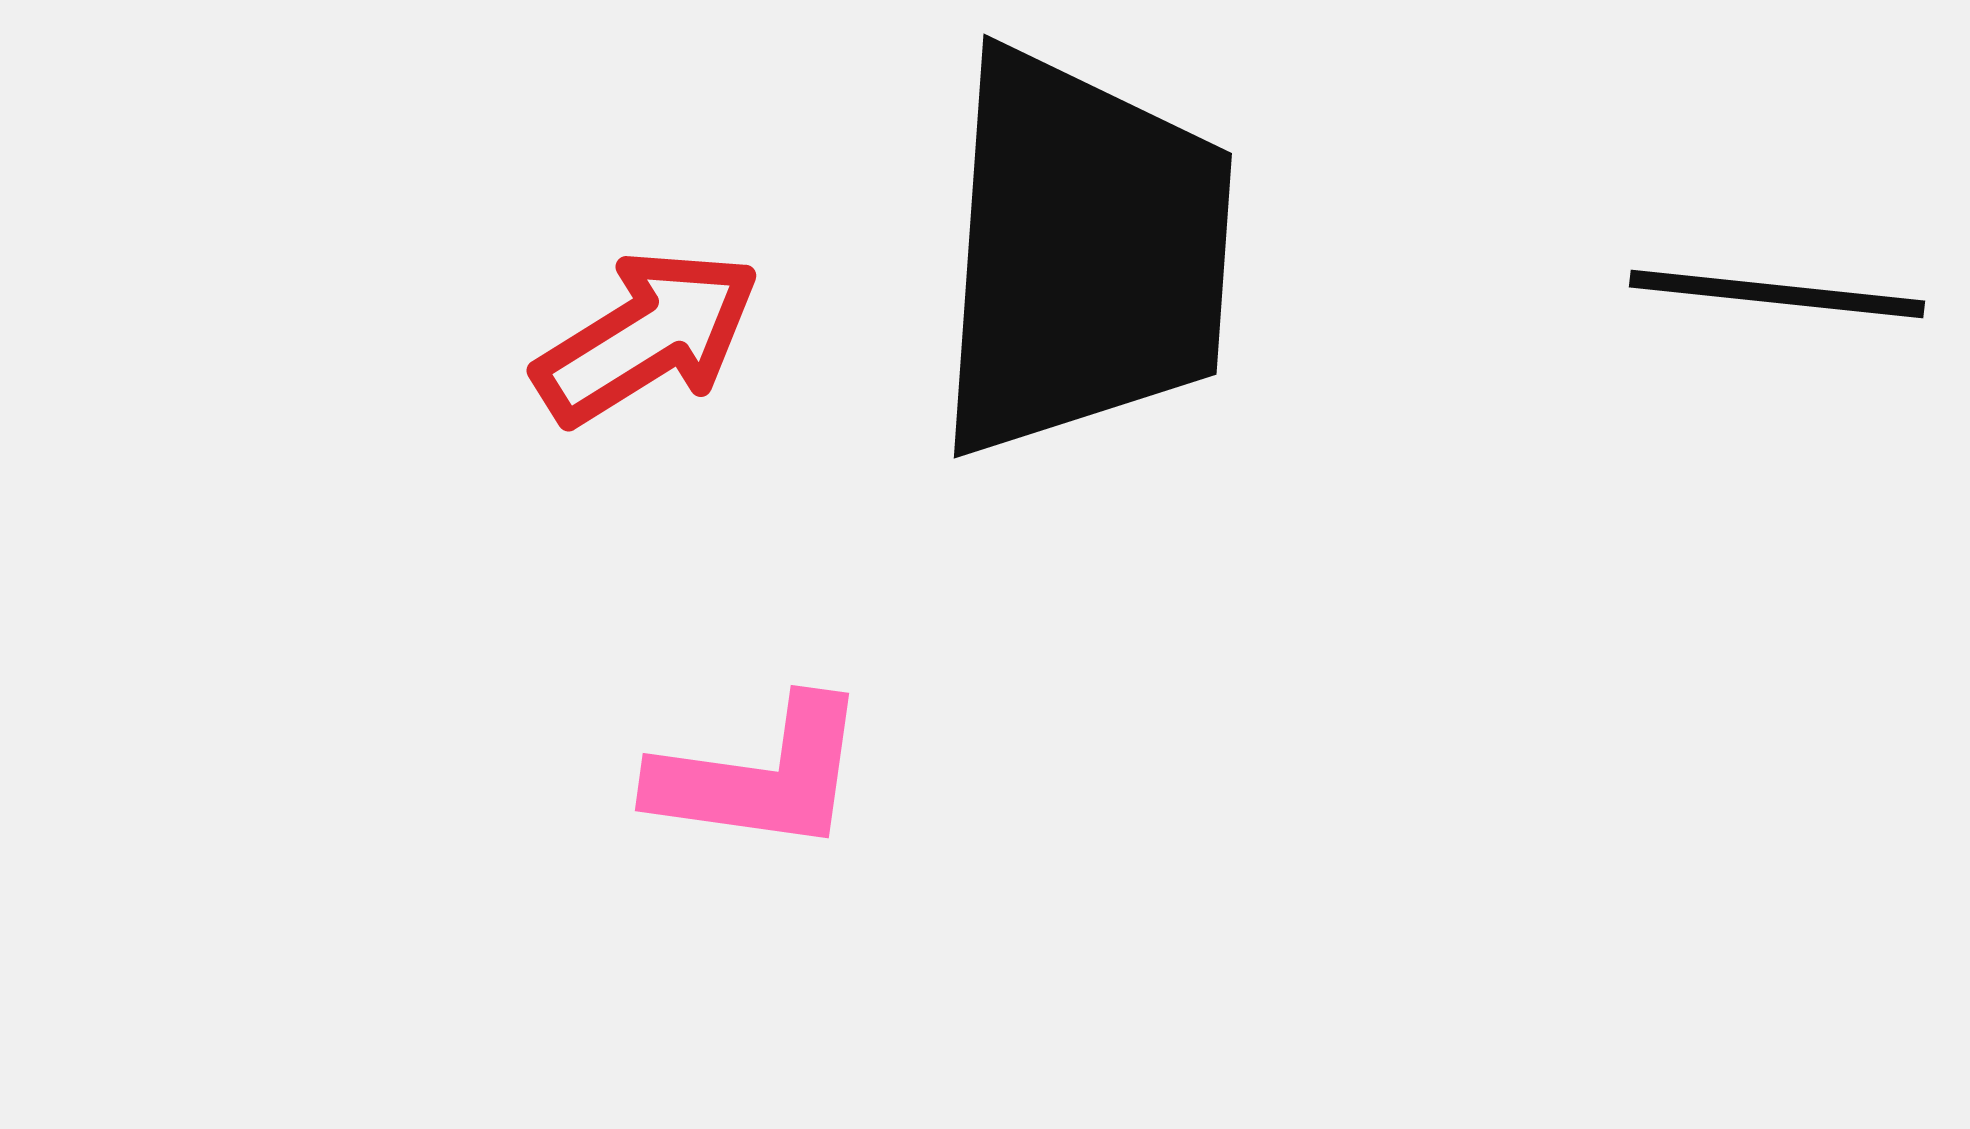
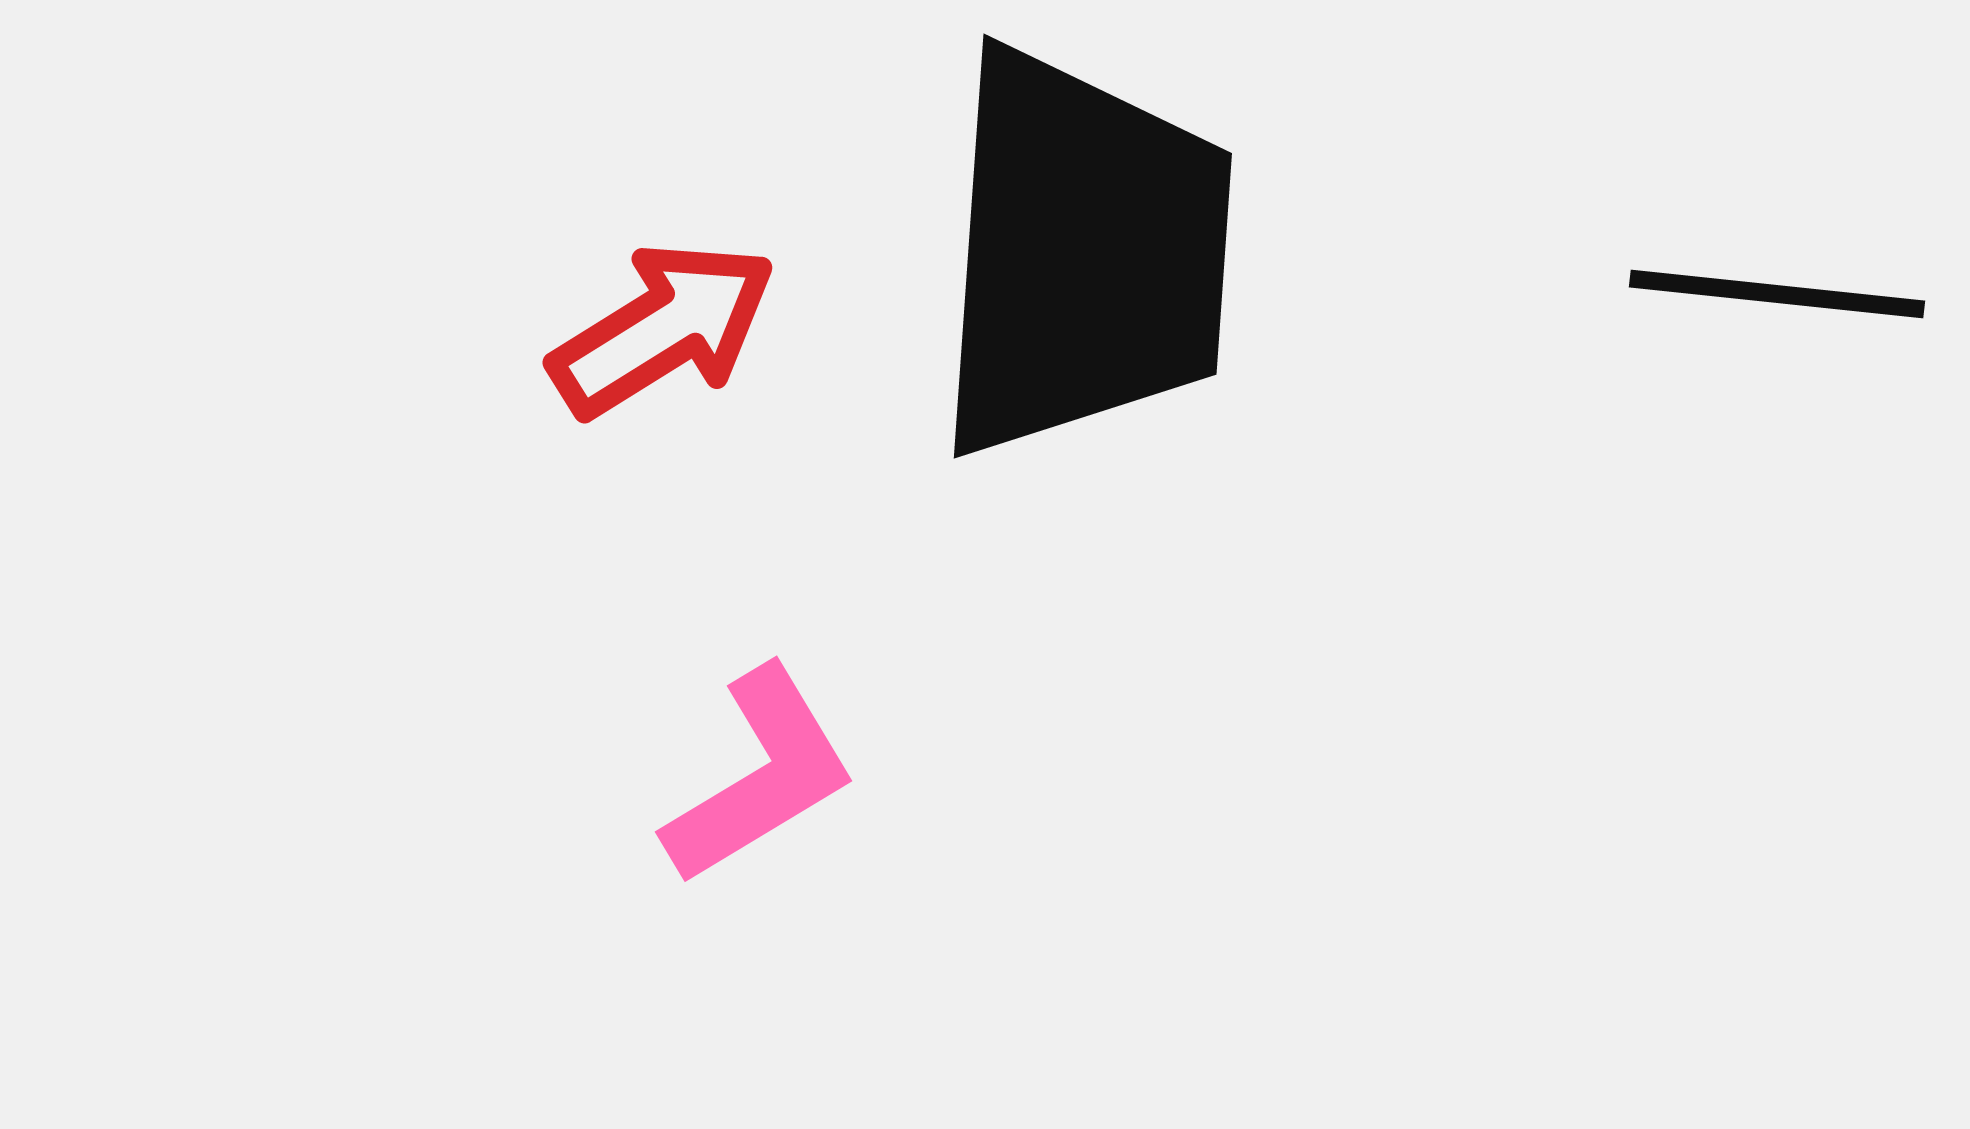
red arrow: moved 16 px right, 8 px up
pink L-shape: rotated 39 degrees counterclockwise
